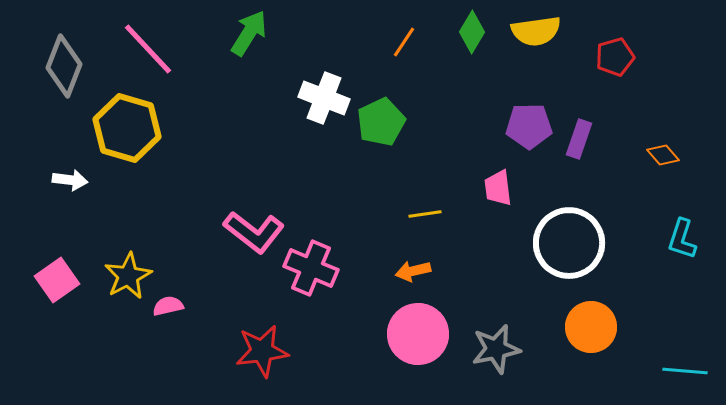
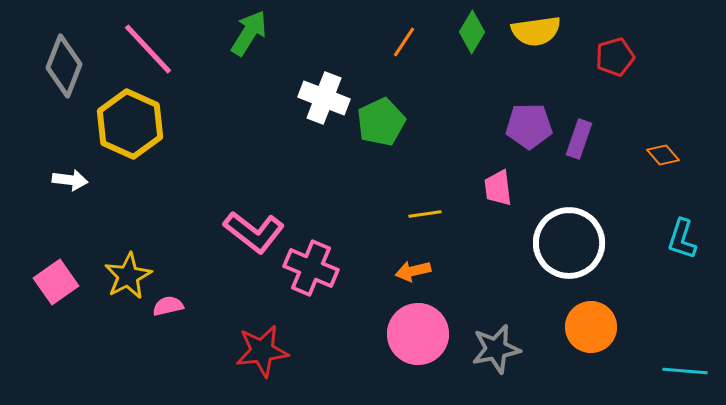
yellow hexagon: moved 3 px right, 4 px up; rotated 8 degrees clockwise
pink square: moved 1 px left, 2 px down
